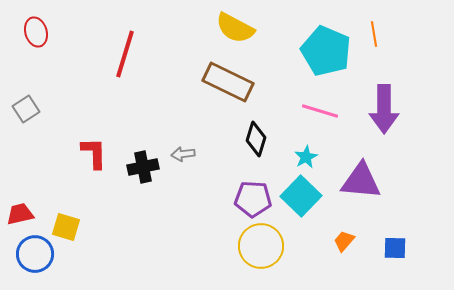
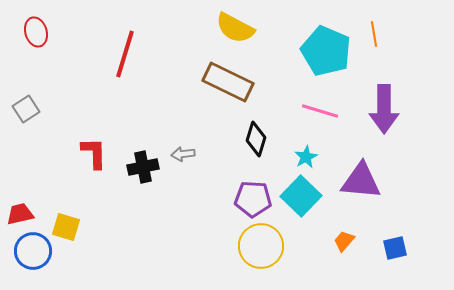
blue square: rotated 15 degrees counterclockwise
blue circle: moved 2 px left, 3 px up
